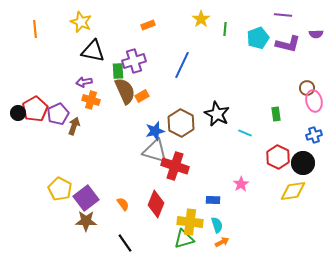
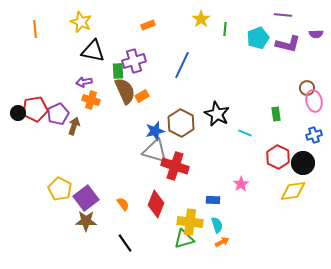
red pentagon at (35, 109): rotated 20 degrees clockwise
